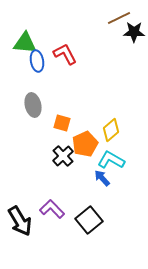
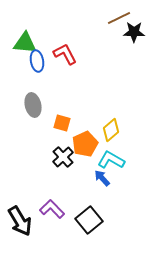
black cross: moved 1 px down
